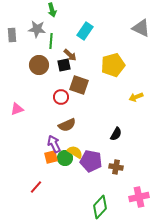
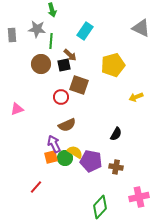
brown circle: moved 2 px right, 1 px up
